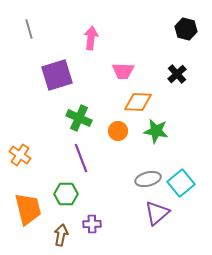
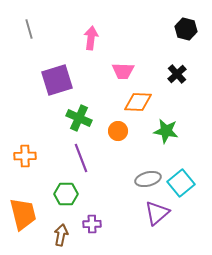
purple square: moved 5 px down
green star: moved 10 px right
orange cross: moved 5 px right, 1 px down; rotated 35 degrees counterclockwise
orange trapezoid: moved 5 px left, 5 px down
